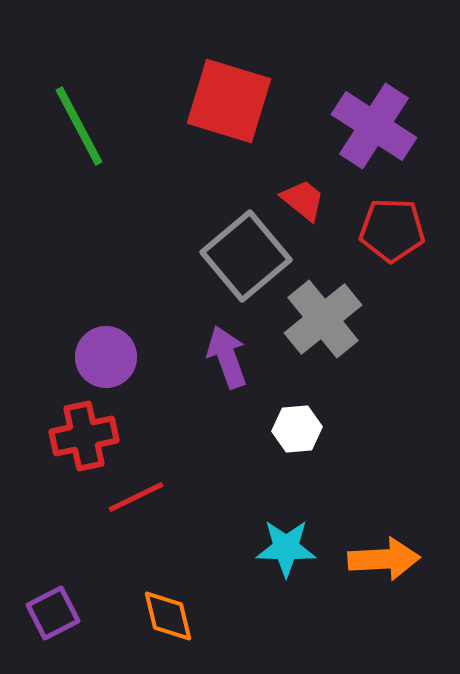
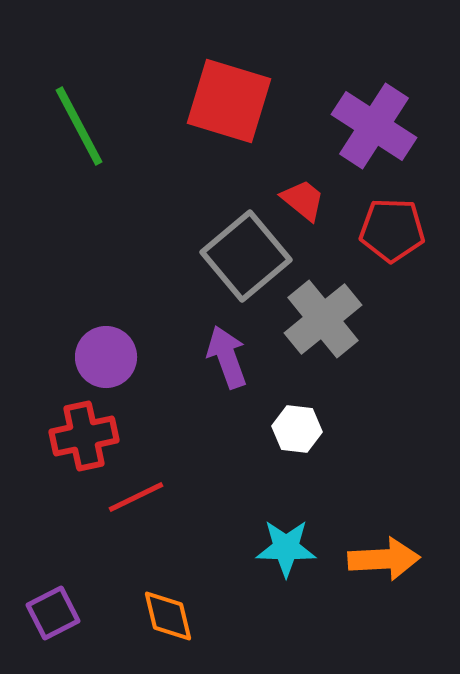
white hexagon: rotated 12 degrees clockwise
